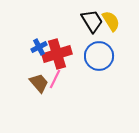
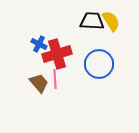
black trapezoid: rotated 55 degrees counterclockwise
blue cross: moved 3 px up; rotated 35 degrees counterclockwise
blue circle: moved 8 px down
pink line: rotated 30 degrees counterclockwise
